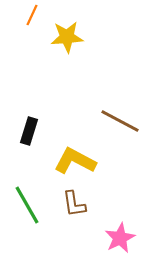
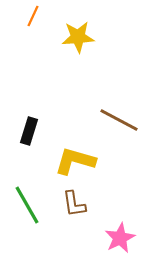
orange line: moved 1 px right, 1 px down
yellow star: moved 11 px right
brown line: moved 1 px left, 1 px up
yellow L-shape: rotated 12 degrees counterclockwise
